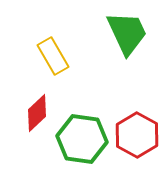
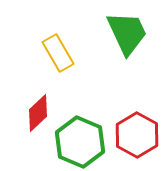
yellow rectangle: moved 5 px right, 3 px up
red diamond: moved 1 px right
green hexagon: moved 2 px left, 3 px down; rotated 15 degrees clockwise
